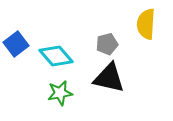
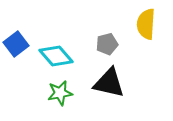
black triangle: moved 5 px down
